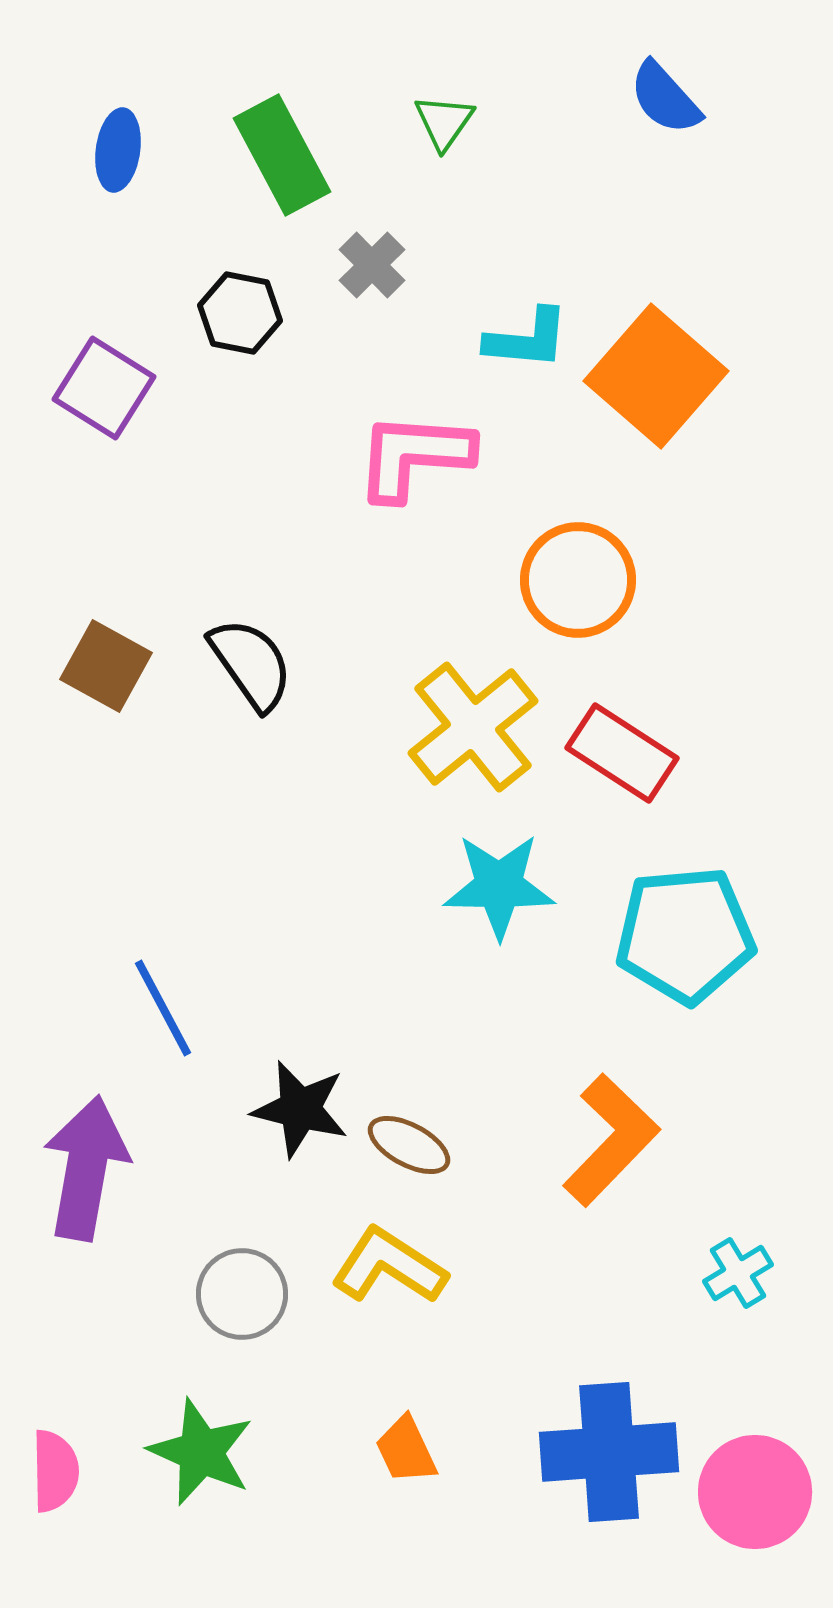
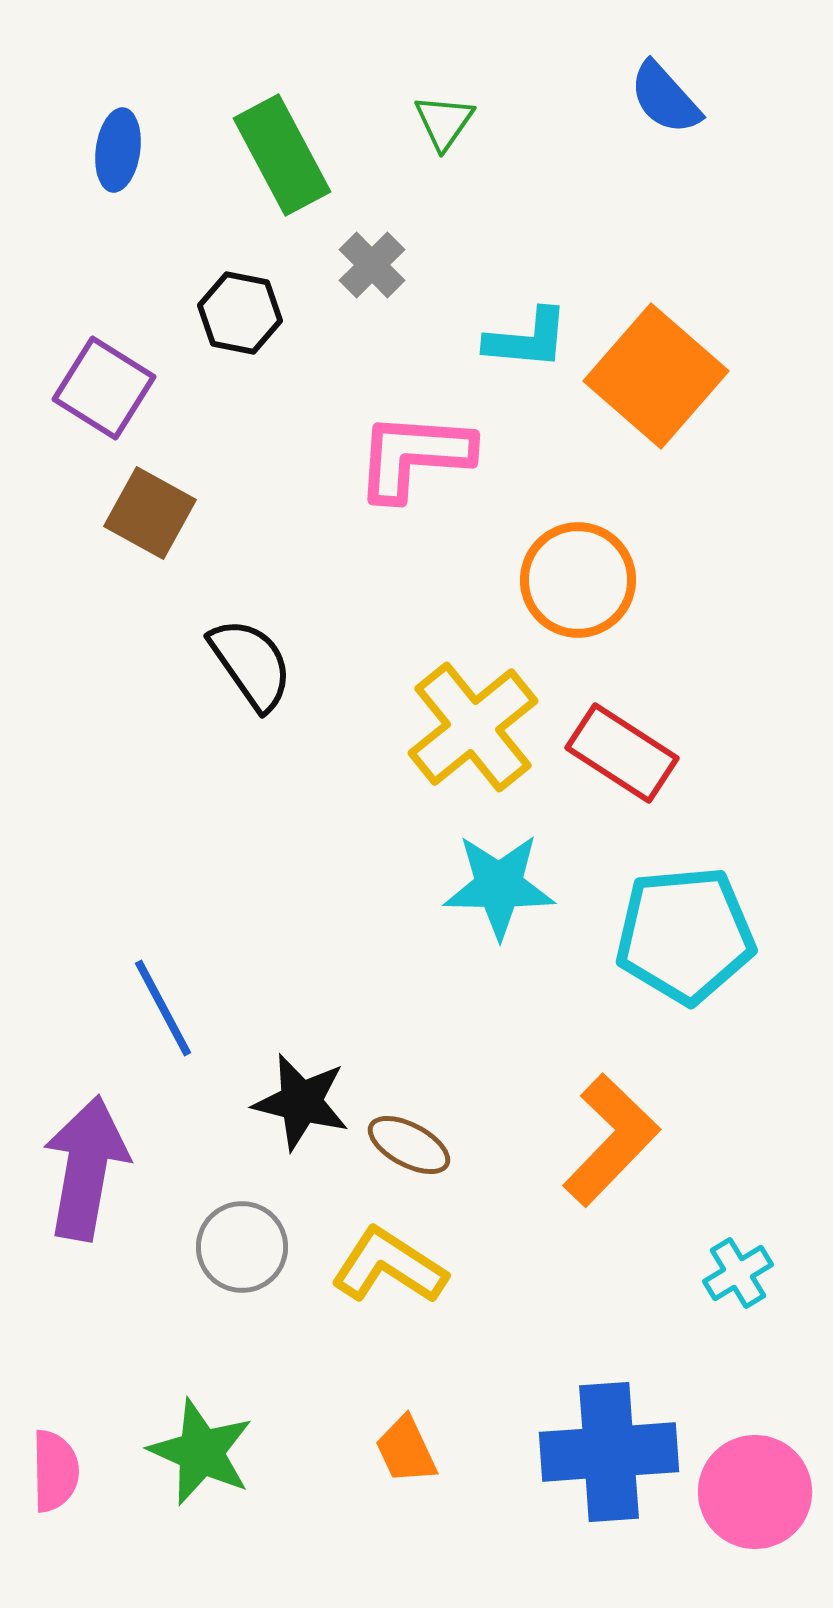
brown square: moved 44 px right, 153 px up
black star: moved 1 px right, 7 px up
gray circle: moved 47 px up
